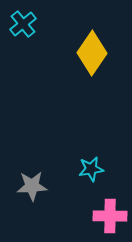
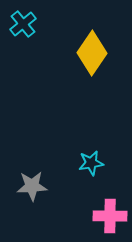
cyan star: moved 6 px up
